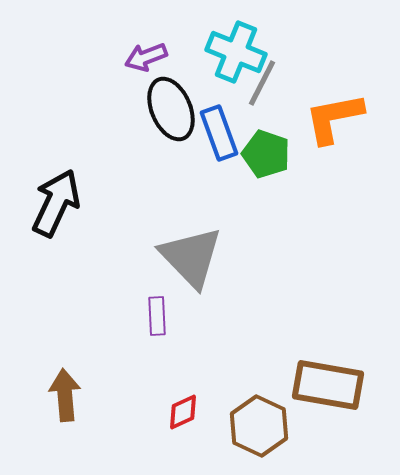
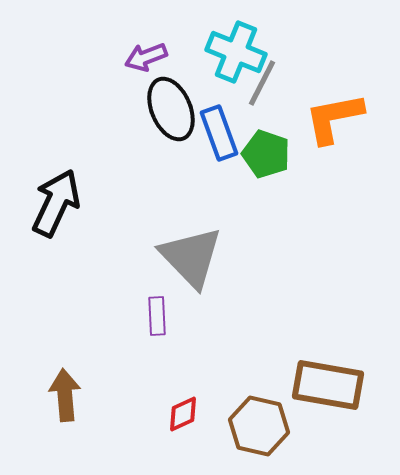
red diamond: moved 2 px down
brown hexagon: rotated 12 degrees counterclockwise
